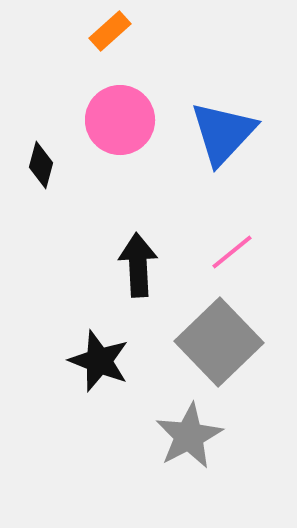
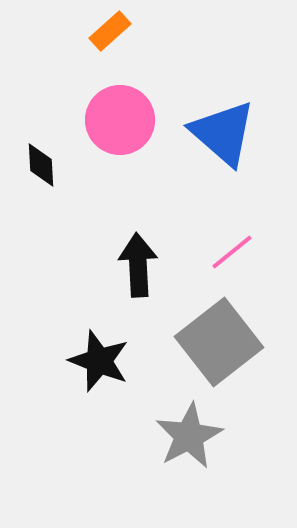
blue triangle: rotated 32 degrees counterclockwise
black diamond: rotated 18 degrees counterclockwise
gray square: rotated 6 degrees clockwise
